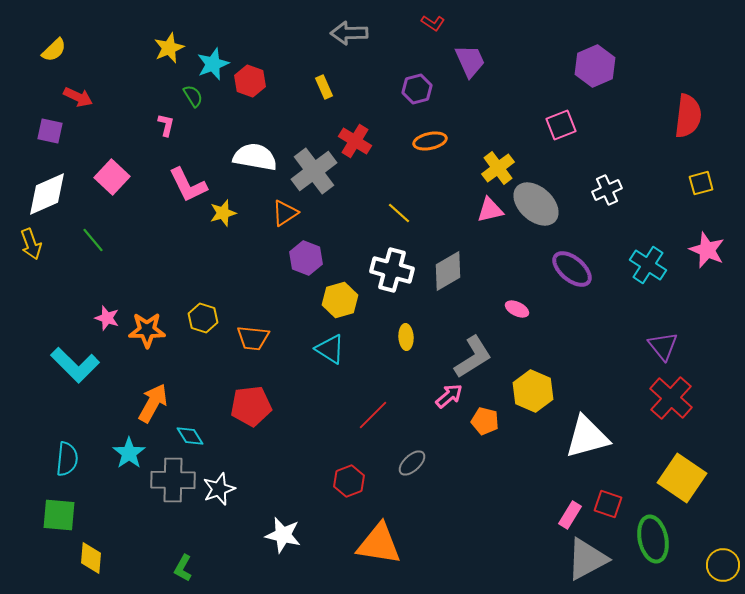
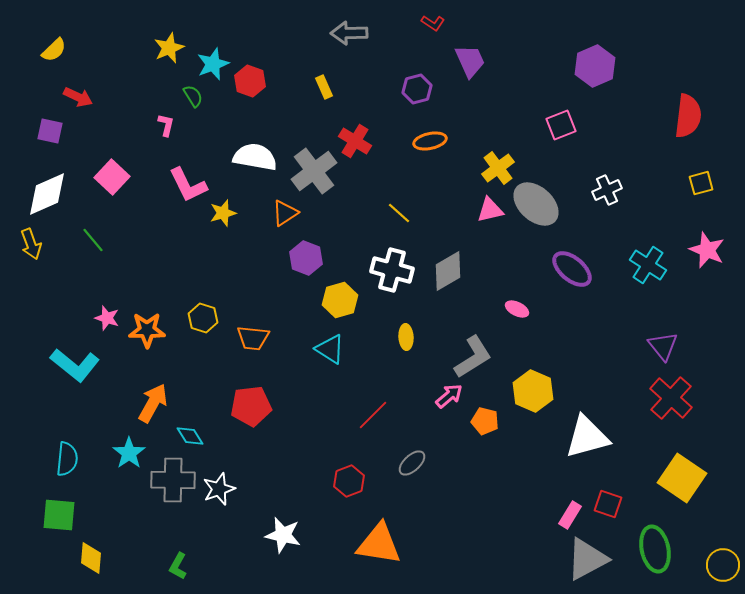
cyan L-shape at (75, 365): rotated 6 degrees counterclockwise
green ellipse at (653, 539): moved 2 px right, 10 px down
green L-shape at (183, 568): moved 5 px left, 2 px up
